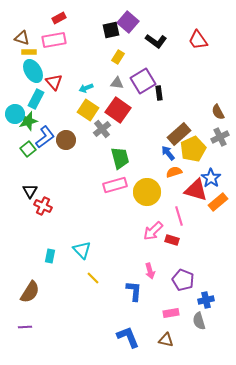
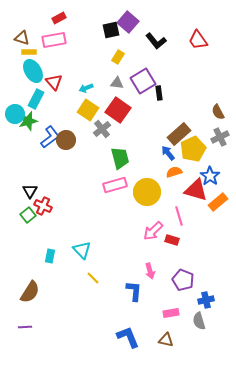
black L-shape at (156, 41): rotated 15 degrees clockwise
blue L-shape at (45, 137): moved 5 px right
green square at (28, 149): moved 66 px down
blue star at (211, 178): moved 1 px left, 2 px up
